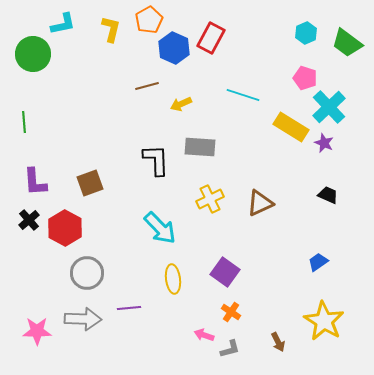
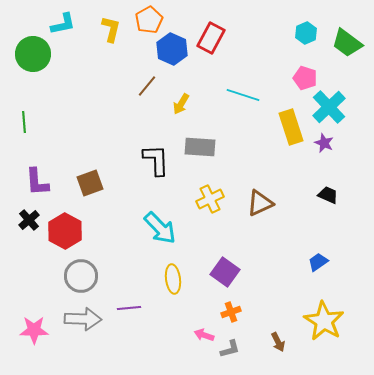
blue hexagon: moved 2 px left, 1 px down
brown line: rotated 35 degrees counterclockwise
yellow arrow: rotated 35 degrees counterclockwise
yellow rectangle: rotated 40 degrees clockwise
purple L-shape: moved 2 px right
red hexagon: moved 3 px down
gray circle: moved 6 px left, 3 px down
orange cross: rotated 36 degrees clockwise
pink star: moved 3 px left, 1 px up
